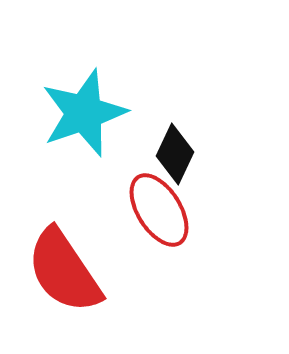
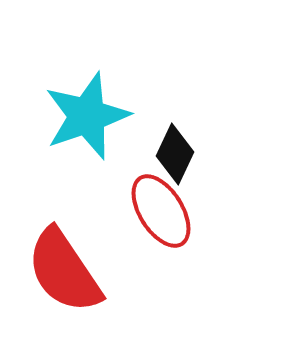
cyan star: moved 3 px right, 3 px down
red ellipse: moved 2 px right, 1 px down
